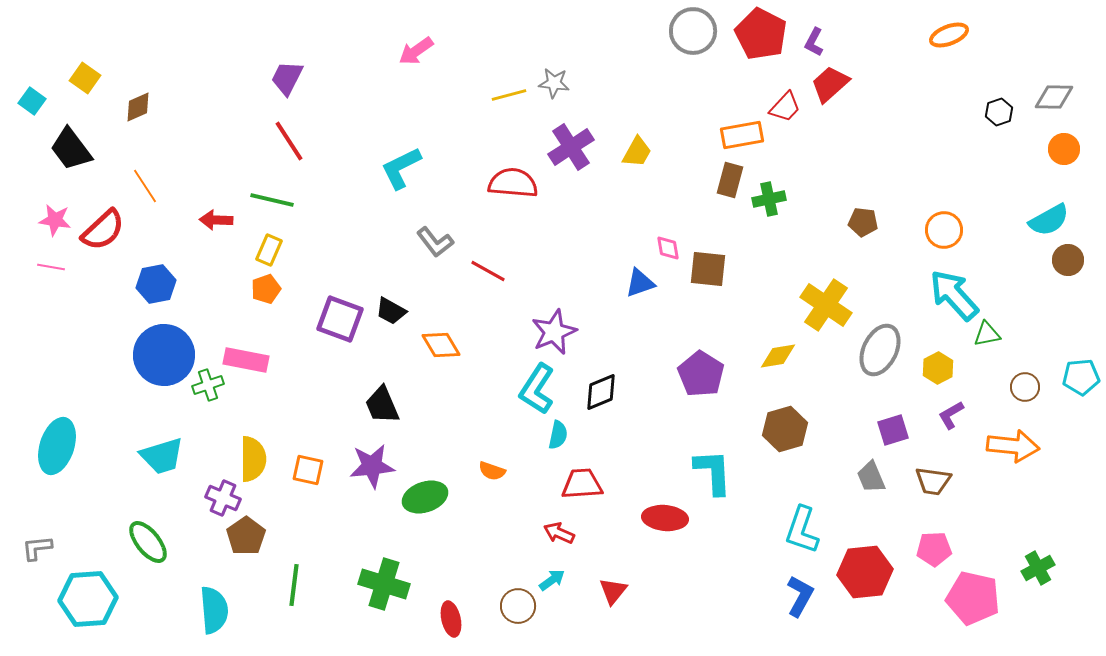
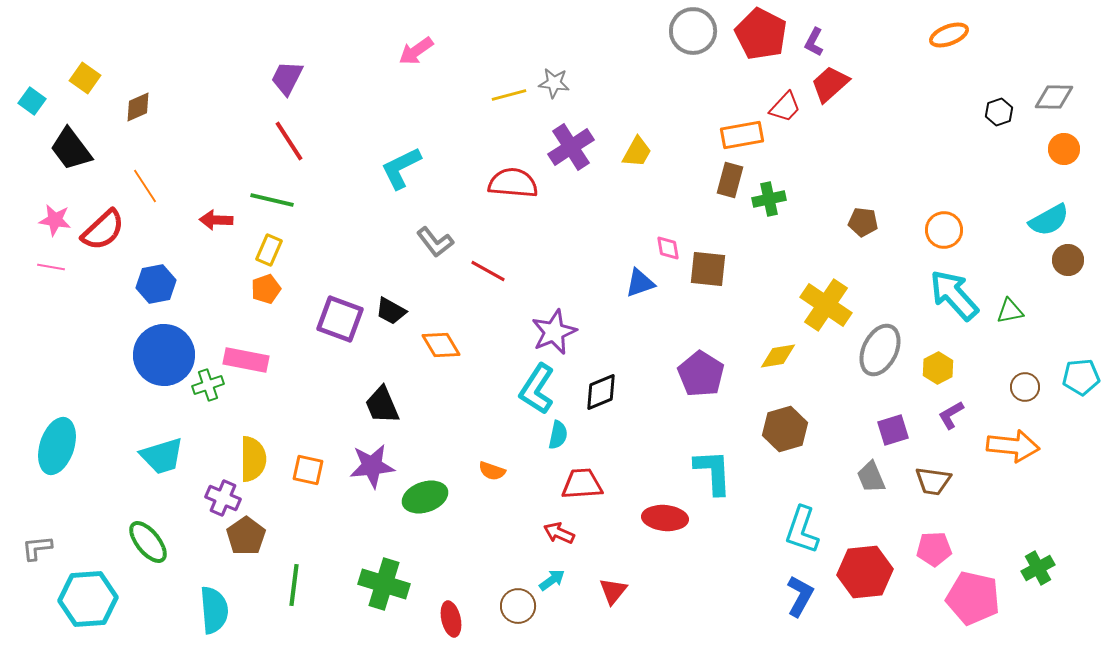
green triangle at (987, 334): moved 23 px right, 23 px up
